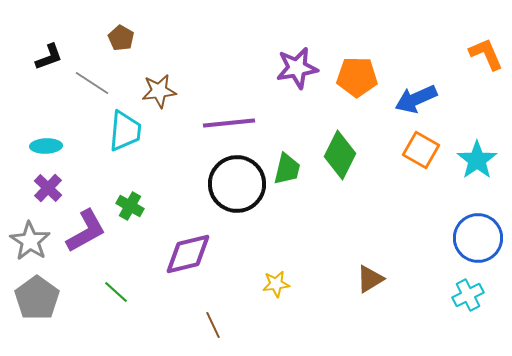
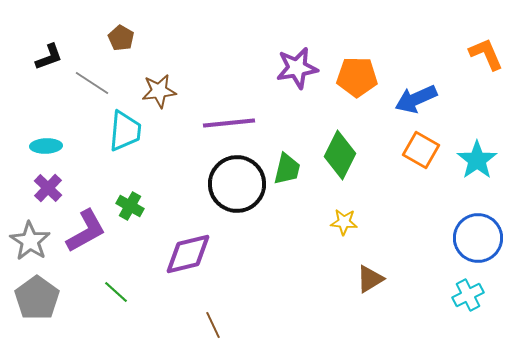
yellow star: moved 68 px right, 62 px up; rotated 12 degrees clockwise
